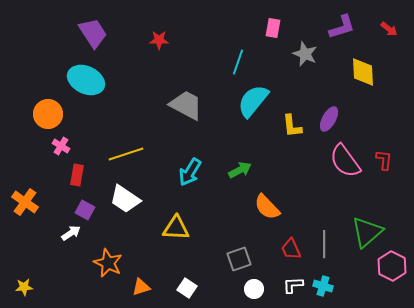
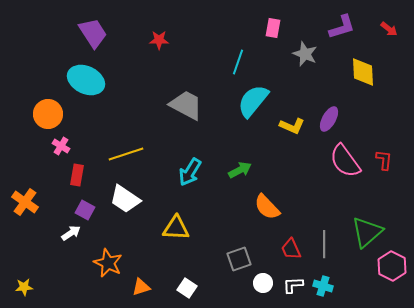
yellow L-shape: rotated 60 degrees counterclockwise
white circle: moved 9 px right, 6 px up
